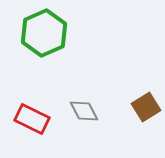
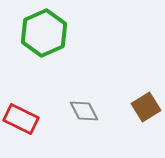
red rectangle: moved 11 px left
